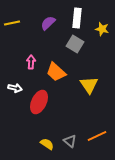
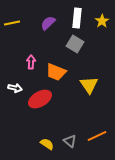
yellow star: moved 8 px up; rotated 24 degrees clockwise
orange trapezoid: rotated 20 degrees counterclockwise
red ellipse: moved 1 px right, 3 px up; rotated 35 degrees clockwise
